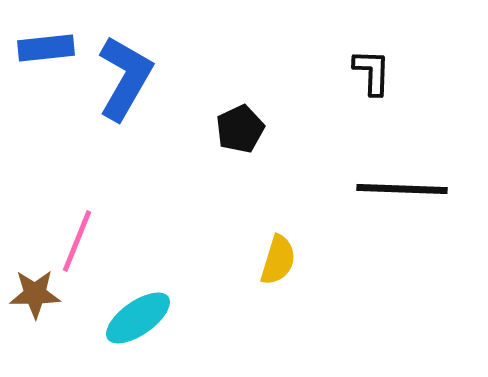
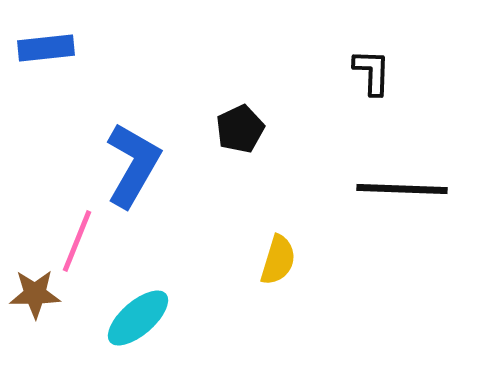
blue L-shape: moved 8 px right, 87 px down
cyan ellipse: rotated 6 degrees counterclockwise
